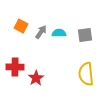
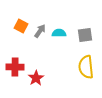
gray arrow: moved 1 px left, 1 px up
yellow semicircle: moved 7 px up
